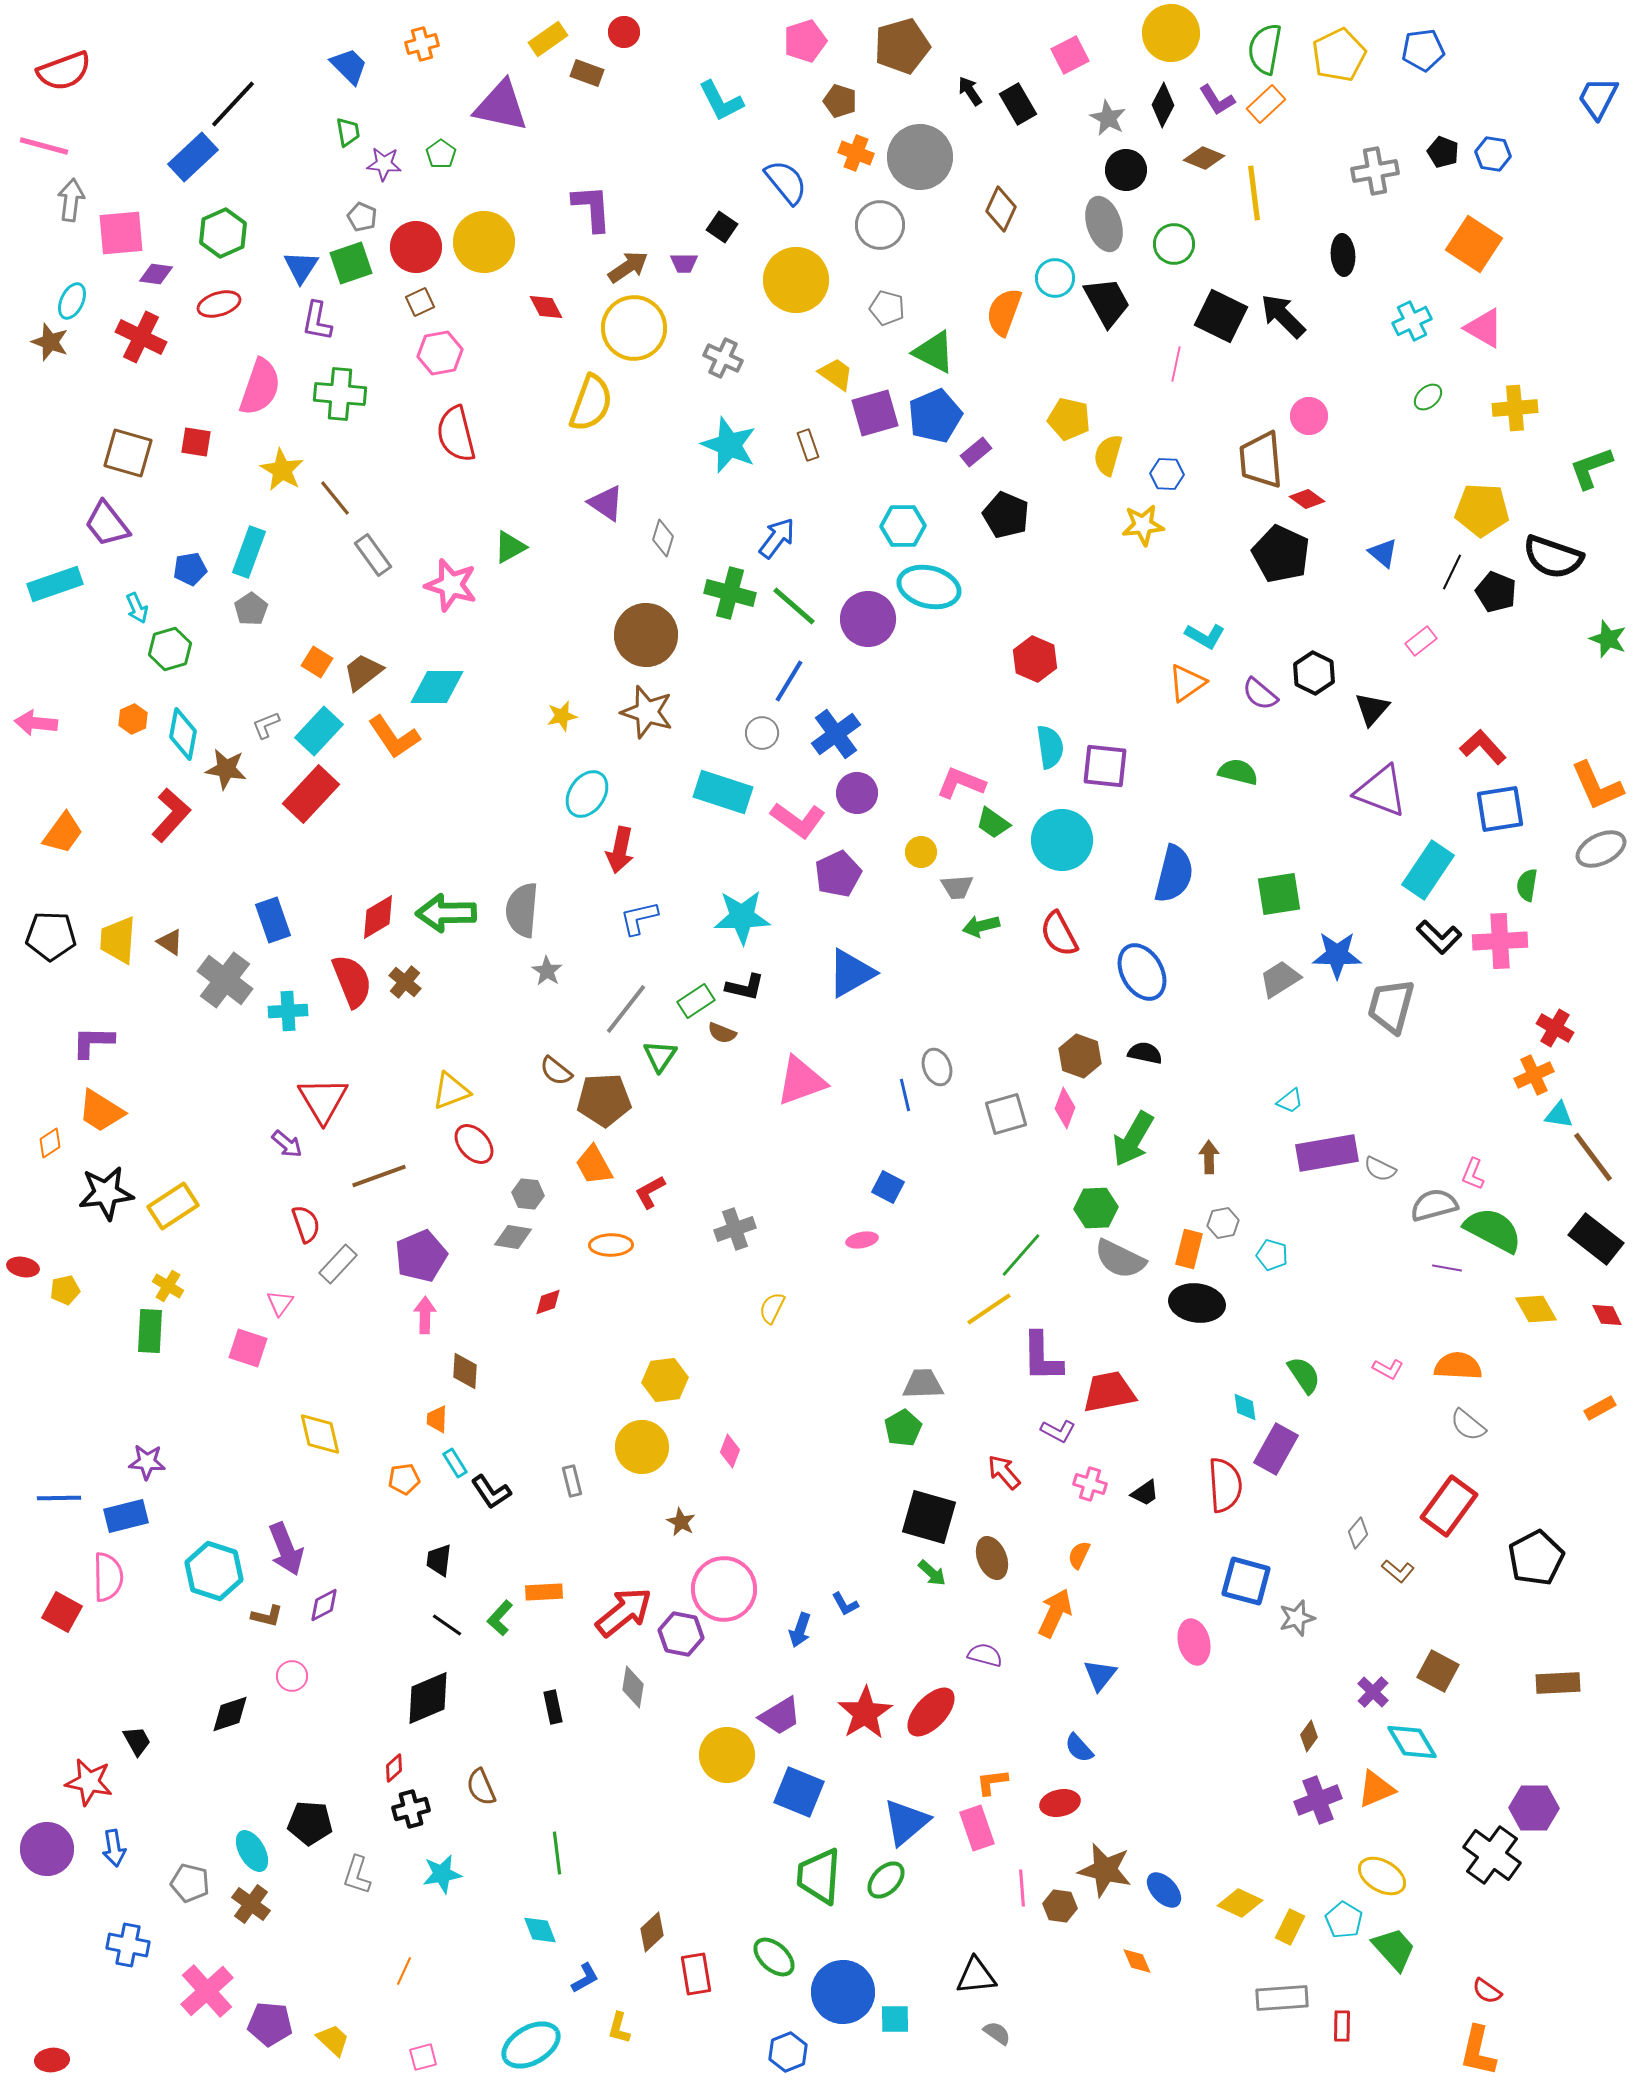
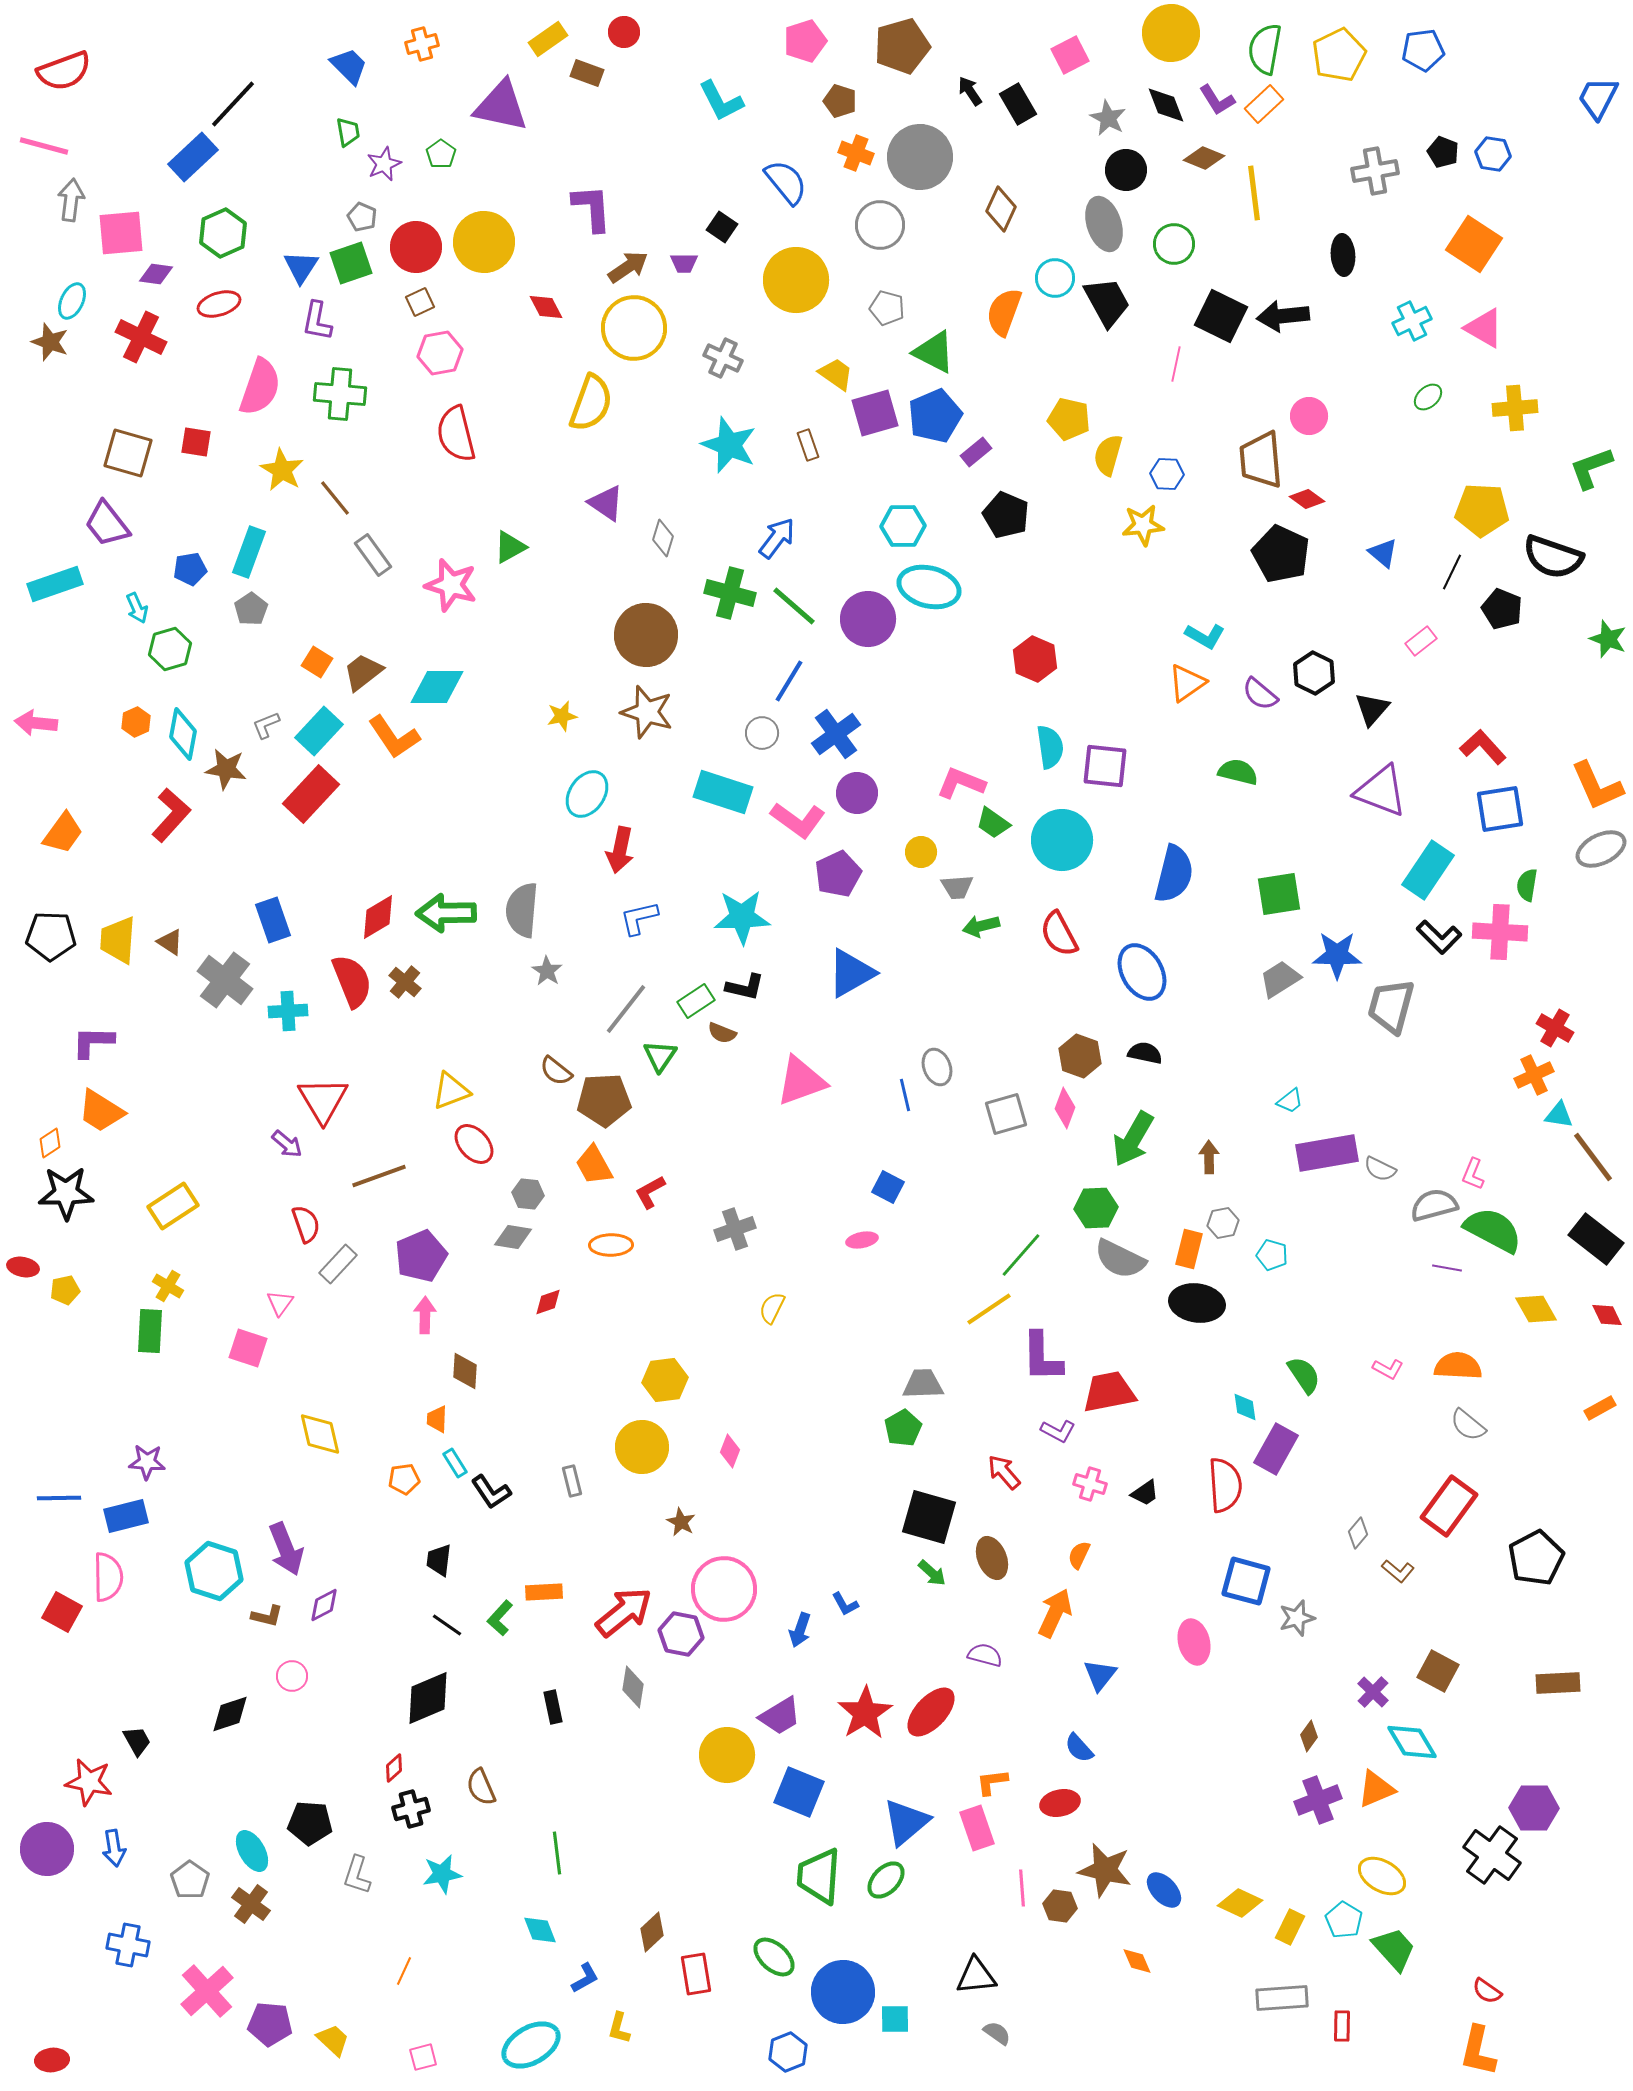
orange rectangle at (1266, 104): moved 2 px left
black diamond at (1163, 105): moved 3 px right; rotated 48 degrees counterclockwise
purple star at (384, 164): rotated 28 degrees counterclockwise
black arrow at (1283, 316): rotated 51 degrees counterclockwise
black pentagon at (1496, 592): moved 6 px right, 17 px down
orange hexagon at (133, 719): moved 3 px right, 3 px down
pink cross at (1500, 941): moved 9 px up; rotated 6 degrees clockwise
black star at (106, 1193): moved 40 px left; rotated 6 degrees clockwise
gray pentagon at (190, 1883): moved 3 px up; rotated 21 degrees clockwise
